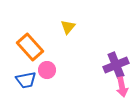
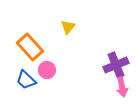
blue trapezoid: rotated 55 degrees clockwise
